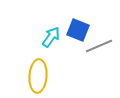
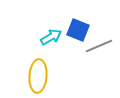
cyan arrow: rotated 25 degrees clockwise
